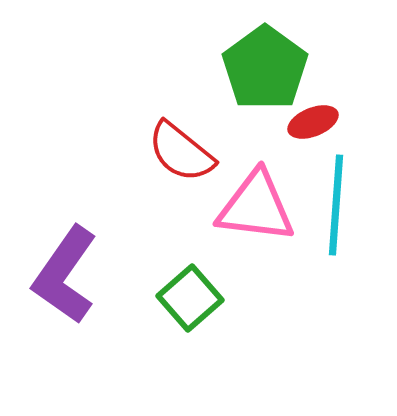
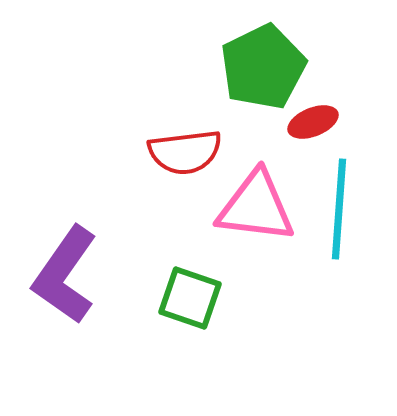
green pentagon: moved 2 px left, 1 px up; rotated 10 degrees clockwise
red semicircle: moved 4 px right; rotated 46 degrees counterclockwise
cyan line: moved 3 px right, 4 px down
green square: rotated 30 degrees counterclockwise
